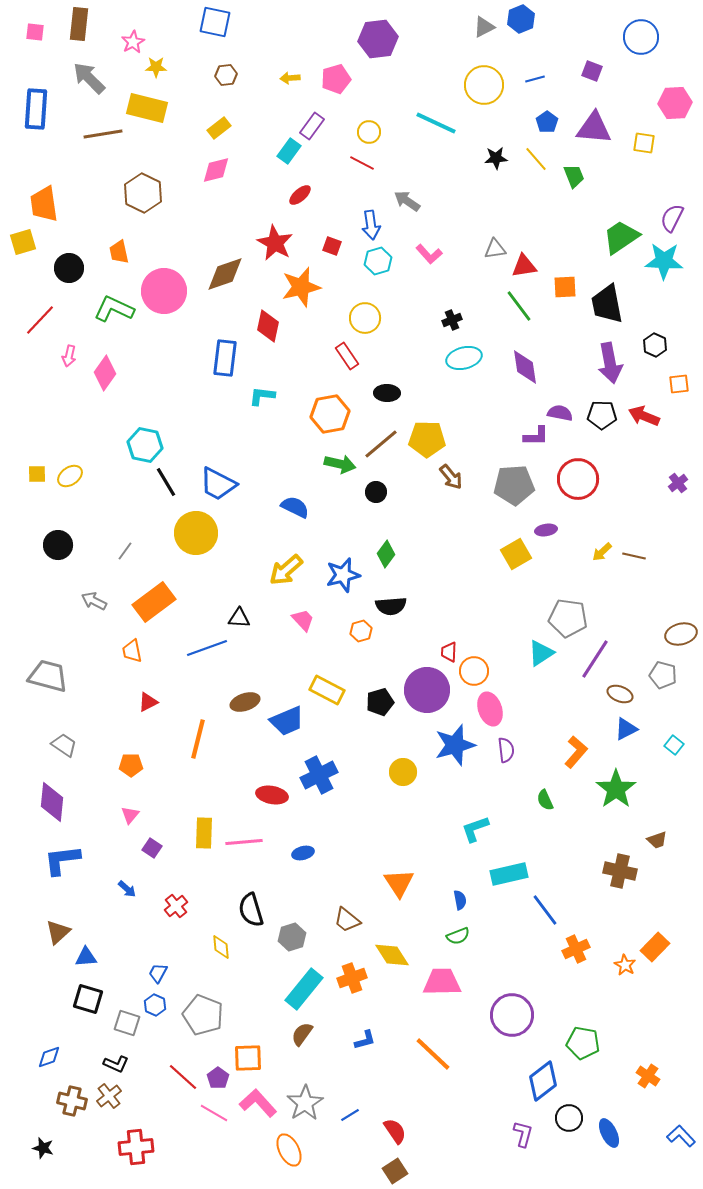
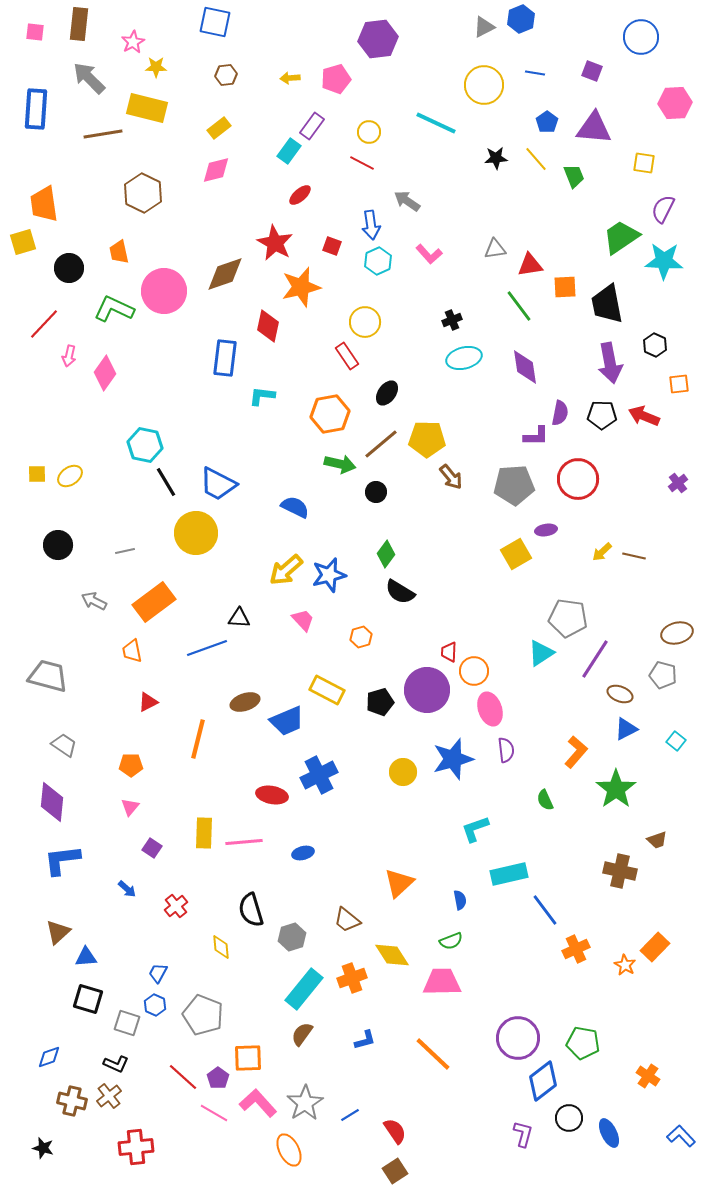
blue line at (535, 79): moved 6 px up; rotated 24 degrees clockwise
yellow square at (644, 143): moved 20 px down
purple semicircle at (672, 218): moved 9 px left, 9 px up
cyan hexagon at (378, 261): rotated 8 degrees counterclockwise
red triangle at (524, 266): moved 6 px right, 1 px up
yellow circle at (365, 318): moved 4 px down
red line at (40, 320): moved 4 px right, 4 px down
black ellipse at (387, 393): rotated 55 degrees counterclockwise
purple semicircle at (560, 413): rotated 90 degrees clockwise
gray line at (125, 551): rotated 42 degrees clockwise
blue star at (343, 575): moved 14 px left
black semicircle at (391, 606): moved 9 px right, 14 px up; rotated 36 degrees clockwise
orange hexagon at (361, 631): moved 6 px down
brown ellipse at (681, 634): moved 4 px left, 1 px up
blue star at (455, 745): moved 2 px left, 14 px down
cyan square at (674, 745): moved 2 px right, 4 px up
pink triangle at (130, 815): moved 8 px up
orange triangle at (399, 883): rotated 20 degrees clockwise
green semicircle at (458, 936): moved 7 px left, 5 px down
purple circle at (512, 1015): moved 6 px right, 23 px down
